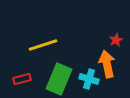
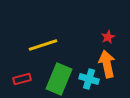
red star: moved 8 px left, 3 px up
